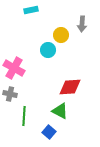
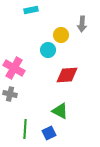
red diamond: moved 3 px left, 12 px up
green line: moved 1 px right, 13 px down
blue square: moved 1 px down; rotated 24 degrees clockwise
